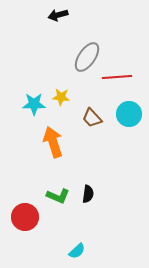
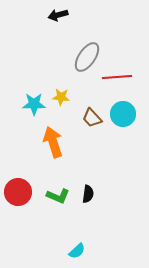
cyan circle: moved 6 px left
red circle: moved 7 px left, 25 px up
